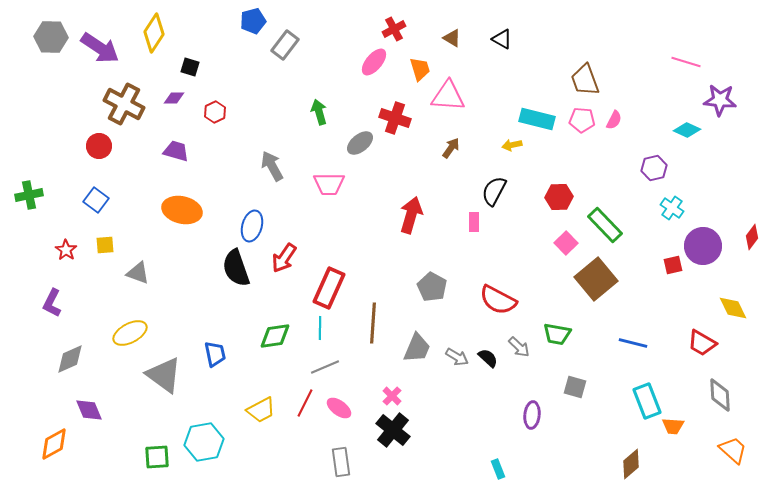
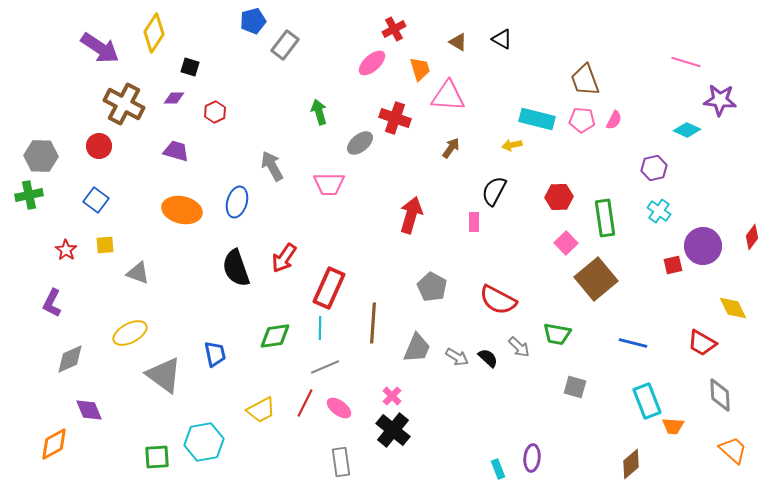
gray hexagon at (51, 37): moved 10 px left, 119 px down
brown triangle at (452, 38): moved 6 px right, 4 px down
pink ellipse at (374, 62): moved 2 px left, 1 px down; rotated 8 degrees clockwise
cyan cross at (672, 208): moved 13 px left, 3 px down
green rectangle at (605, 225): moved 7 px up; rotated 36 degrees clockwise
blue ellipse at (252, 226): moved 15 px left, 24 px up
purple ellipse at (532, 415): moved 43 px down
